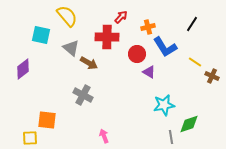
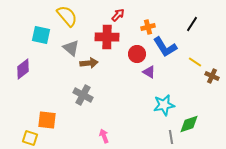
red arrow: moved 3 px left, 2 px up
brown arrow: rotated 36 degrees counterclockwise
yellow square: rotated 21 degrees clockwise
